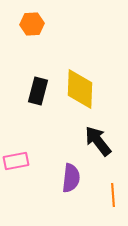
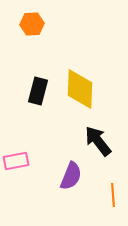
purple semicircle: moved 2 px up; rotated 16 degrees clockwise
